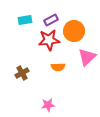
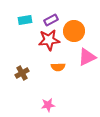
pink triangle: rotated 18 degrees clockwise
